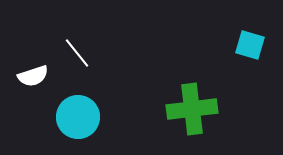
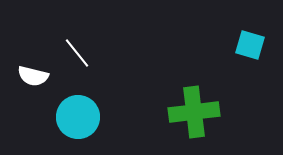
white semicircle: rotated 32 degrees clockwise
green cross: moved 2 px right, 3 px down
